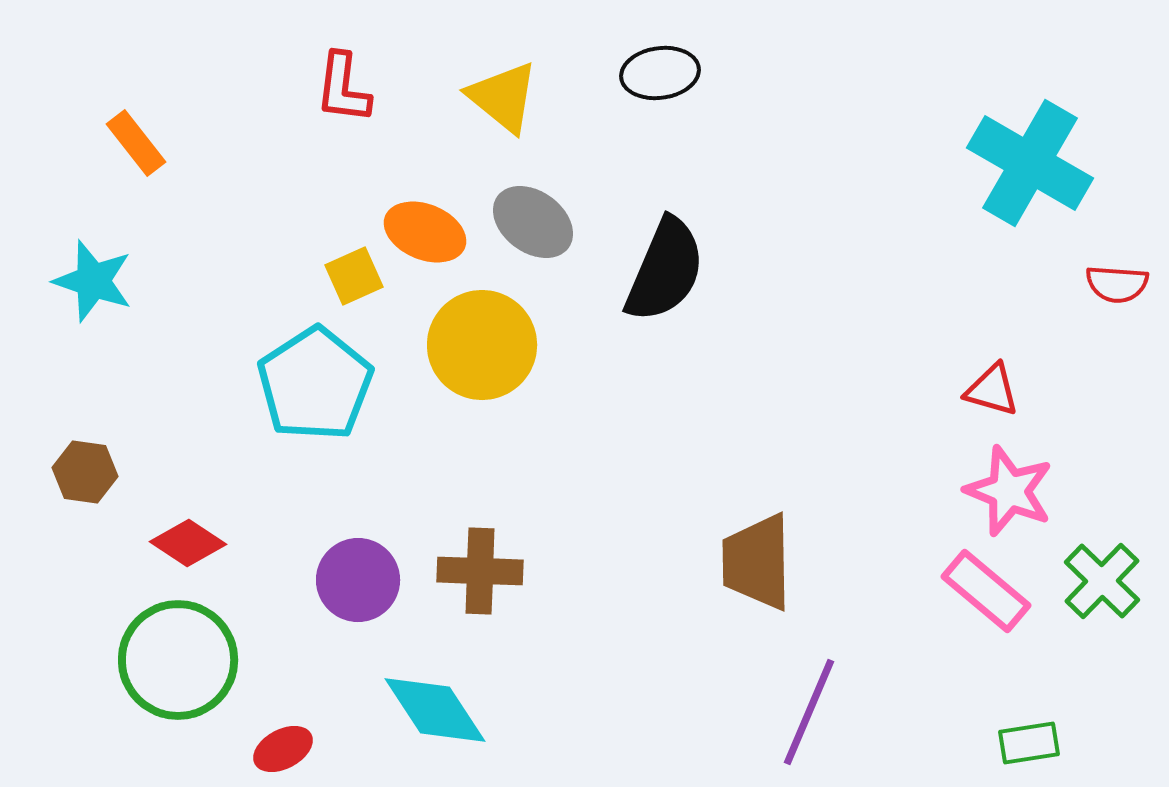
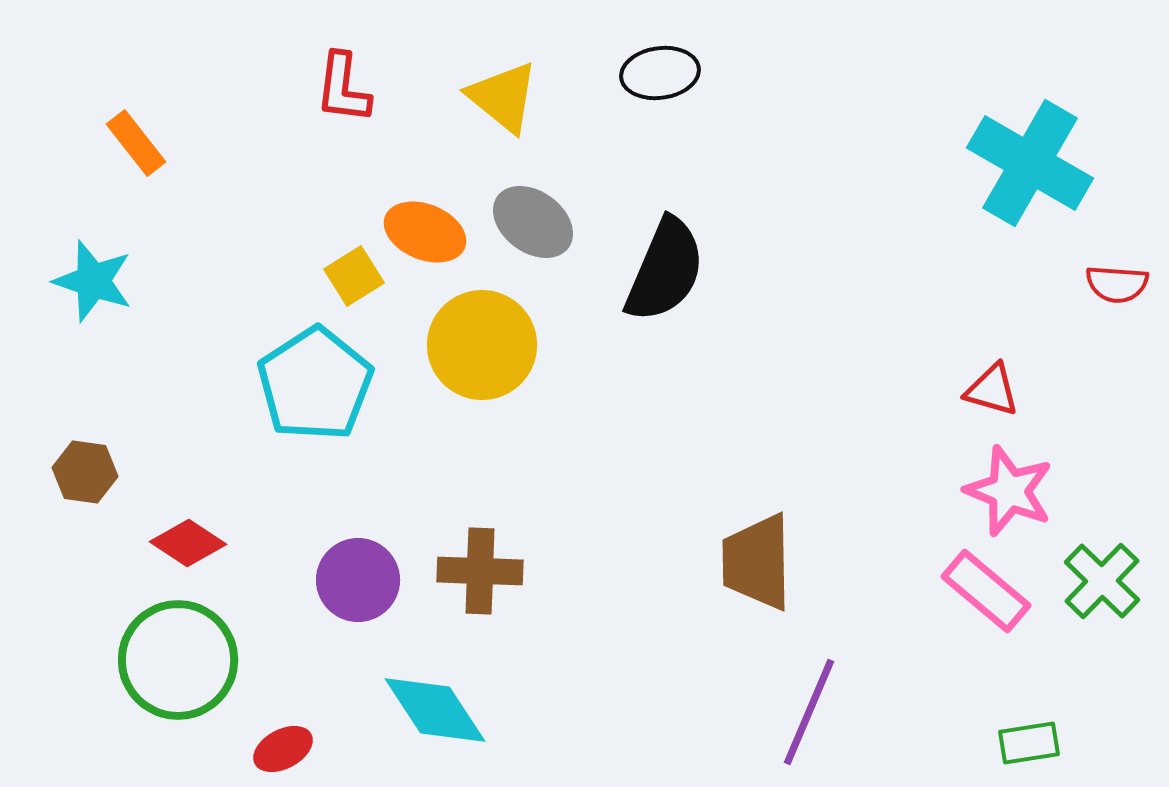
yellow square: rotated 8 degrees counterclockwise
